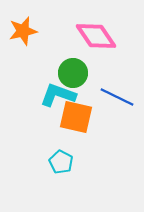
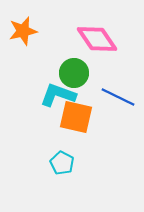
pink diamond: moved 1 px right, 3 px down
green circle: moved 1 px right
blue line: moved 1 px right
cyan pentagon: moved 1 px right, 1 px down
